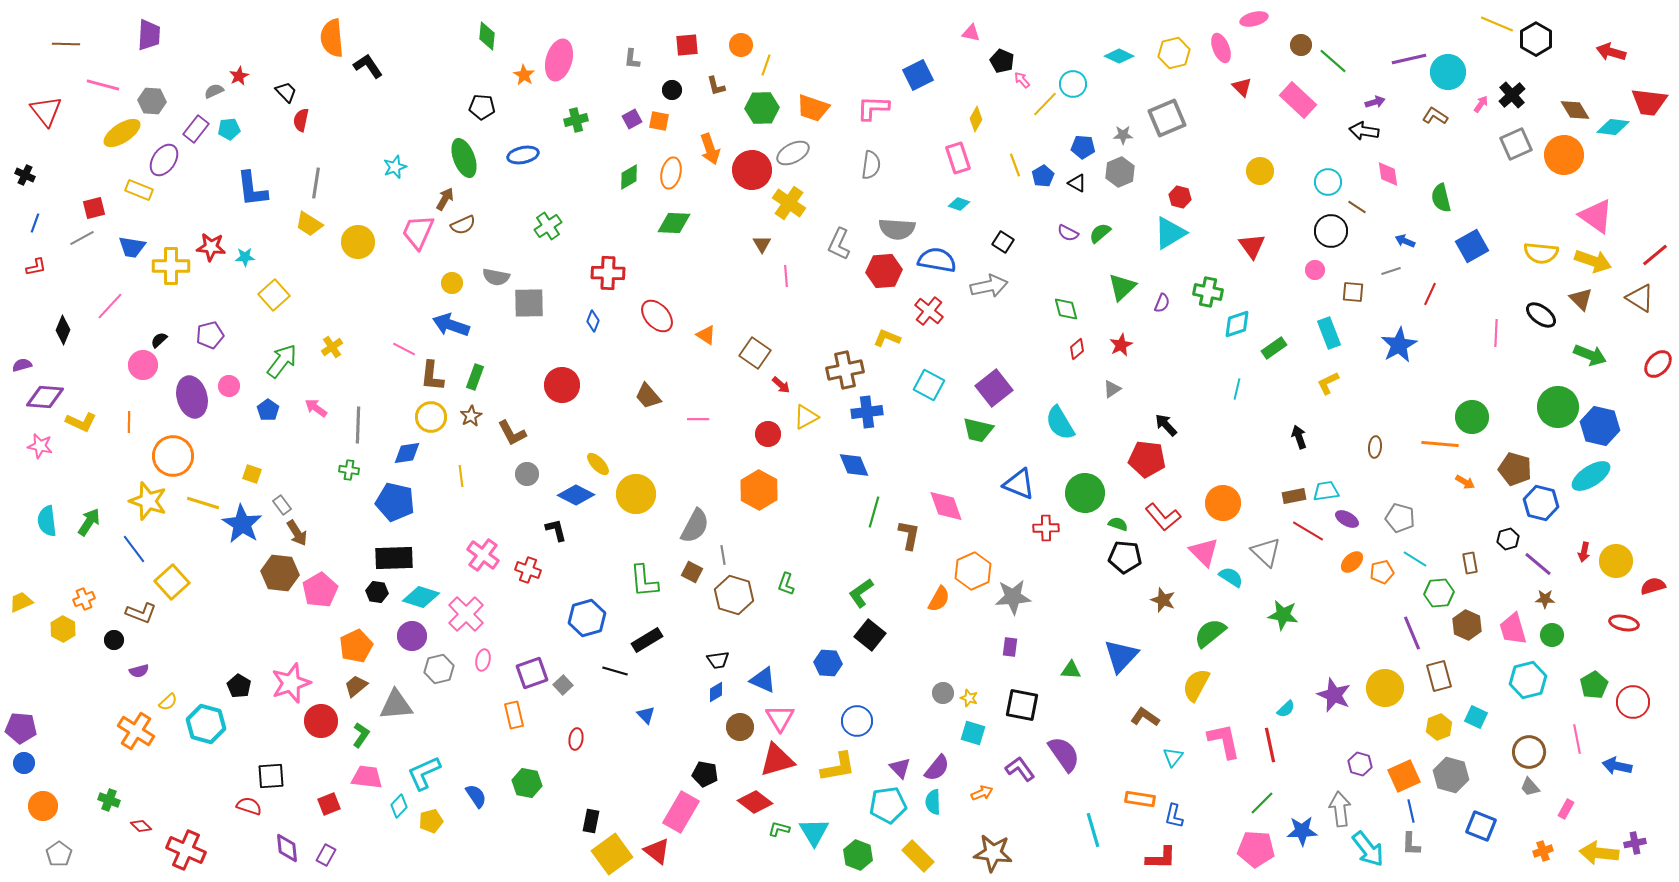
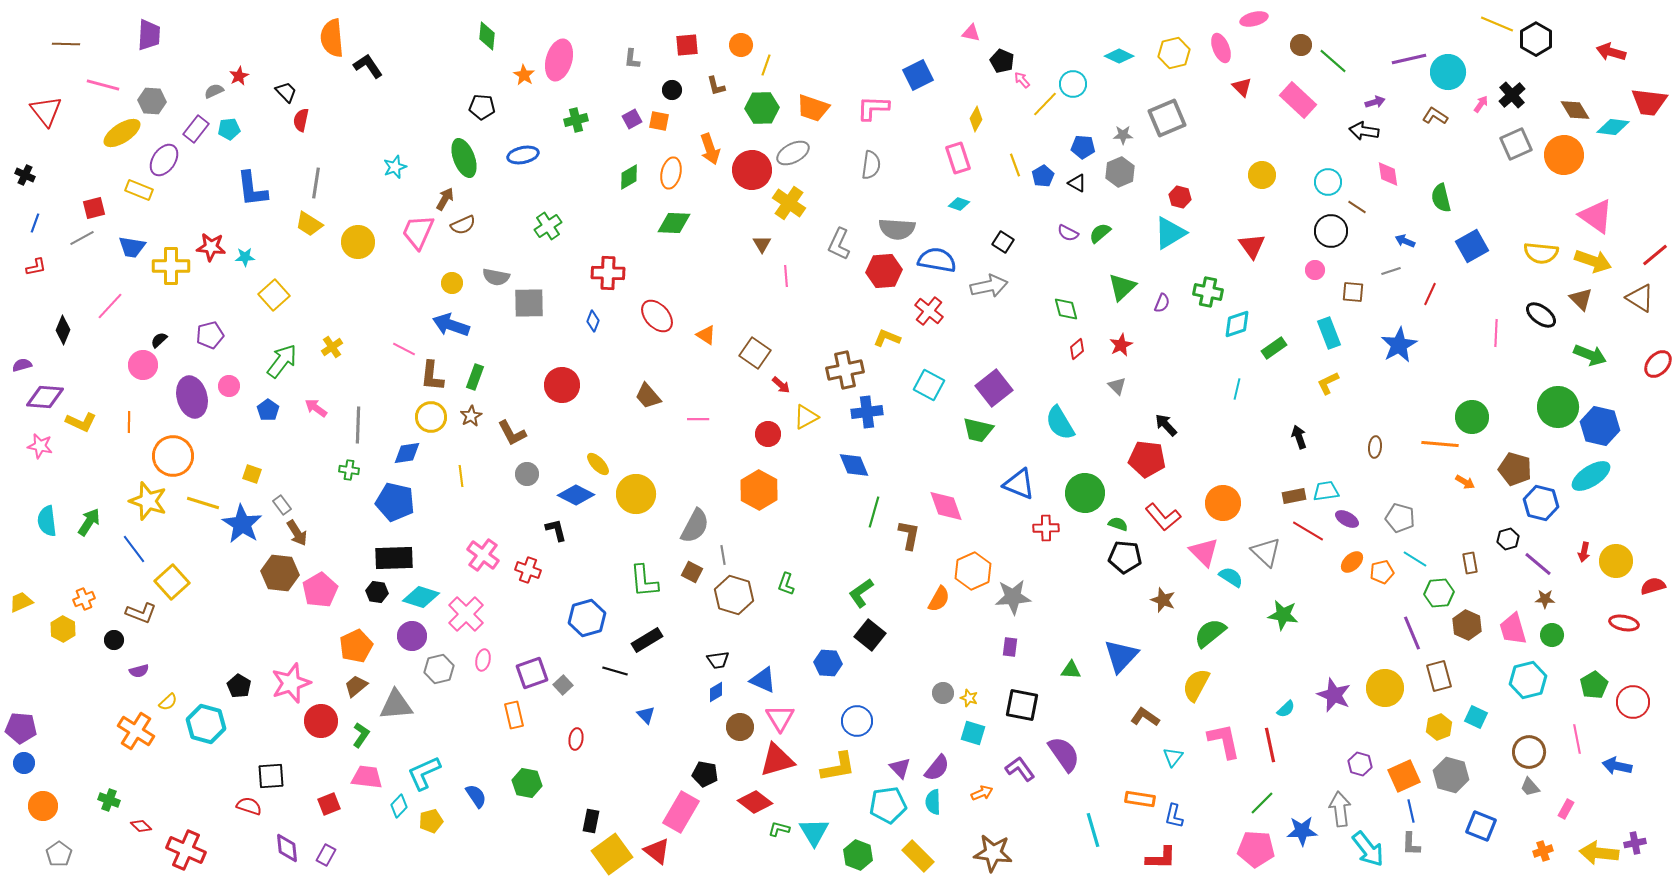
yellow circle at (1260, 171): moved 2 px right, 4 px down
gray triangle at (1112, 389): moved 5 px right, 3 px up; rotated 42 degrees counterclockwise
